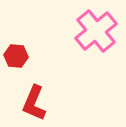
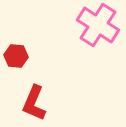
pink cross: moved 2 px right, 6 px up; rotated 18 degrees counterclockwise
